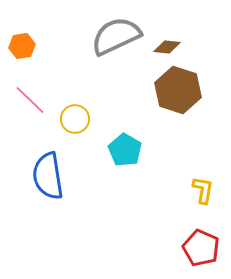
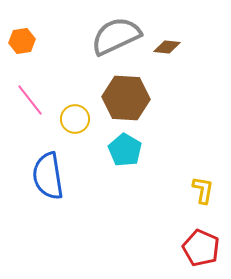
orange hexagon: moved 5 px up
brown hexagon: moved 52 px left, 8 px down; rotated 15 degrees counterclockwise
pink line: rotated 8 degrees clockwise
